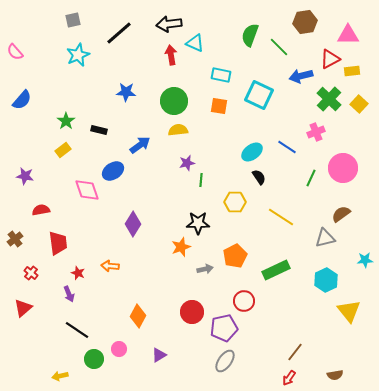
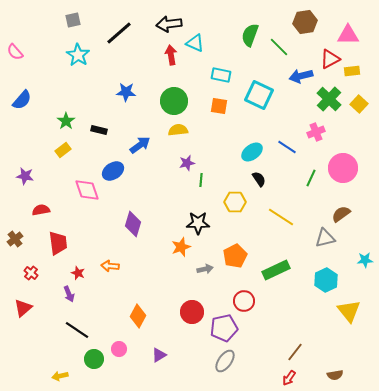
cyan star at (78, 55): rotated 15 degrees counterclockwise
black semicircle at (259, 177): moved 2 px down
purple diamond at (133, 224): rotated 15 degrees counterclockwise
